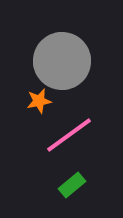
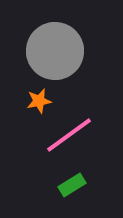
gray circle: moved 7 px left, 10 px up
green rectangle: rotated 8 degrees clockwise
